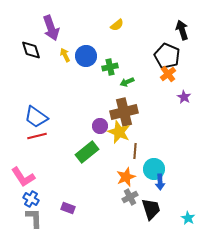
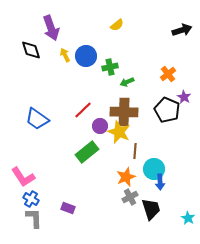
black arrow: rotated 90 degrees clockwise
black pentagon: moved 54 px down
brown cross: rotated 16 degrees clockwise
blue trapezoid: moved 1 px right, 2 px down
red line: moved 46 px right, 26 px up; rotated 30 degrees counterclockwise
